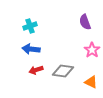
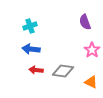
red arrow: rotated 24 degrees clockwise
